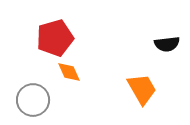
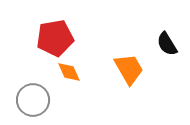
red pentagon: rotated 6 degrees clockwise
black semicircle: rotated 65 degrees clockwise
orange trapezoid: moved 13 px left, 20 px up
